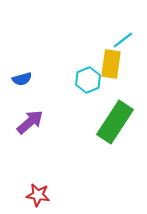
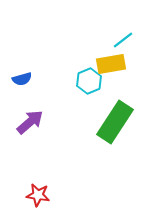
yellow rectangle: rotated 72 degrees clockwise
cyan hexagon: moved 1 px right, 1 px down
